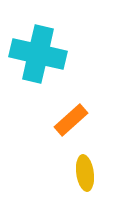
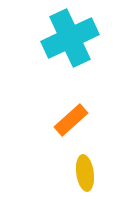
cyan cross: moved 32 px right, 16 px up; rotated 38 degrees counterclockwise
